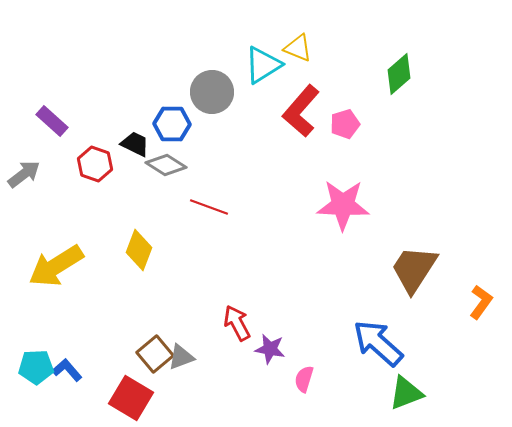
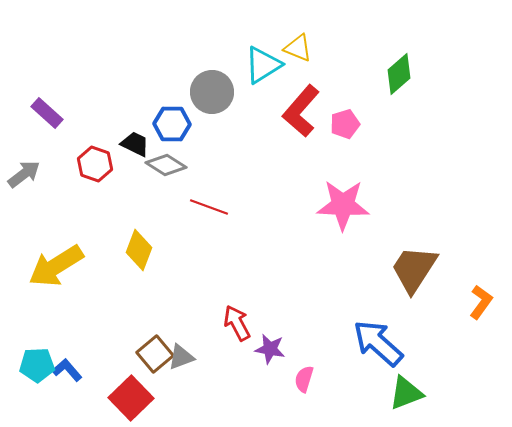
purple rectangle: moved 5 px left, 8 px up
cyan pentagon: moved 1 px right, 2 px up
red square: rotated 15 degrees clockwise
